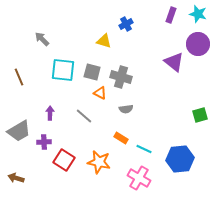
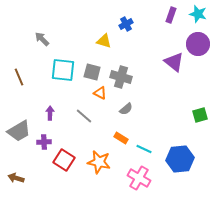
gray semicircle: rotated 32 degrees counterclockwise
